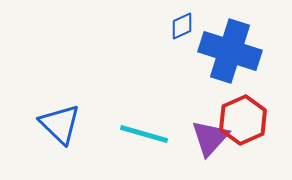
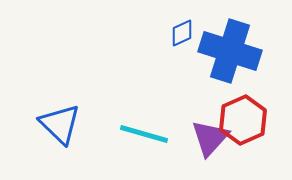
blue diamond: moved 7 px down
